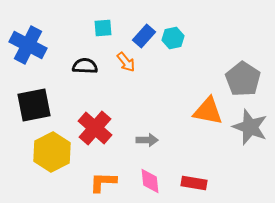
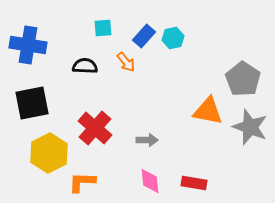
blue cross: rotated 18 degrees counterclockwise
black square: moved 2 px left, 2 px up
yellow hexagon: moved 3 px left, 1 px down
orange L-shape: moved 21 px left
